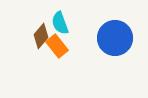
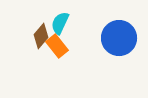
cyan semicircle: rotated 45 degrees clockwise
blue circle: moved 4 px right
